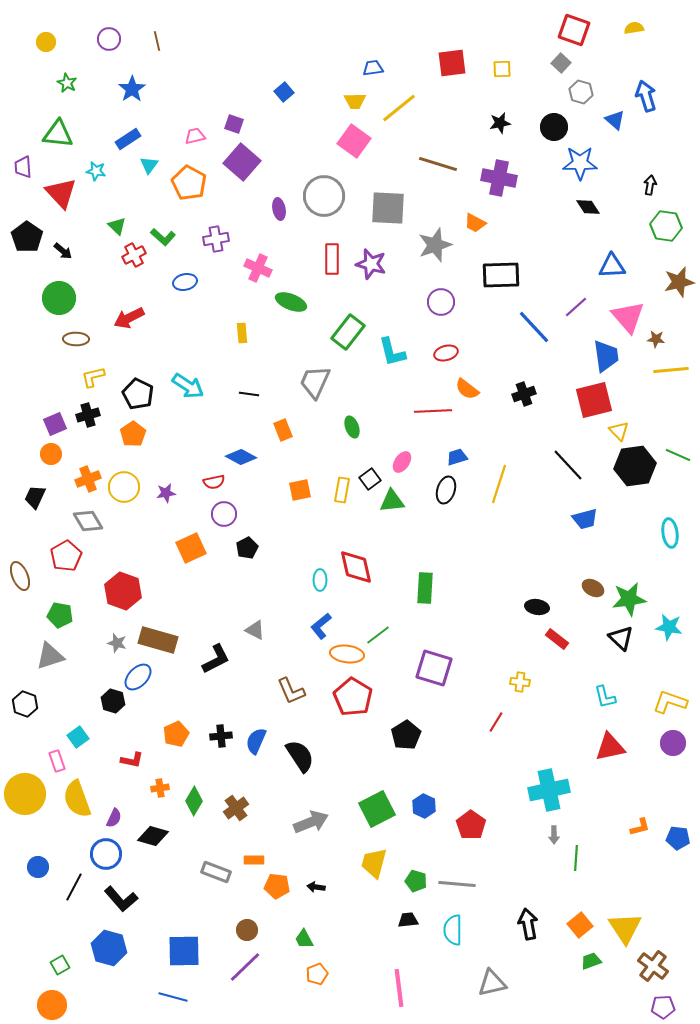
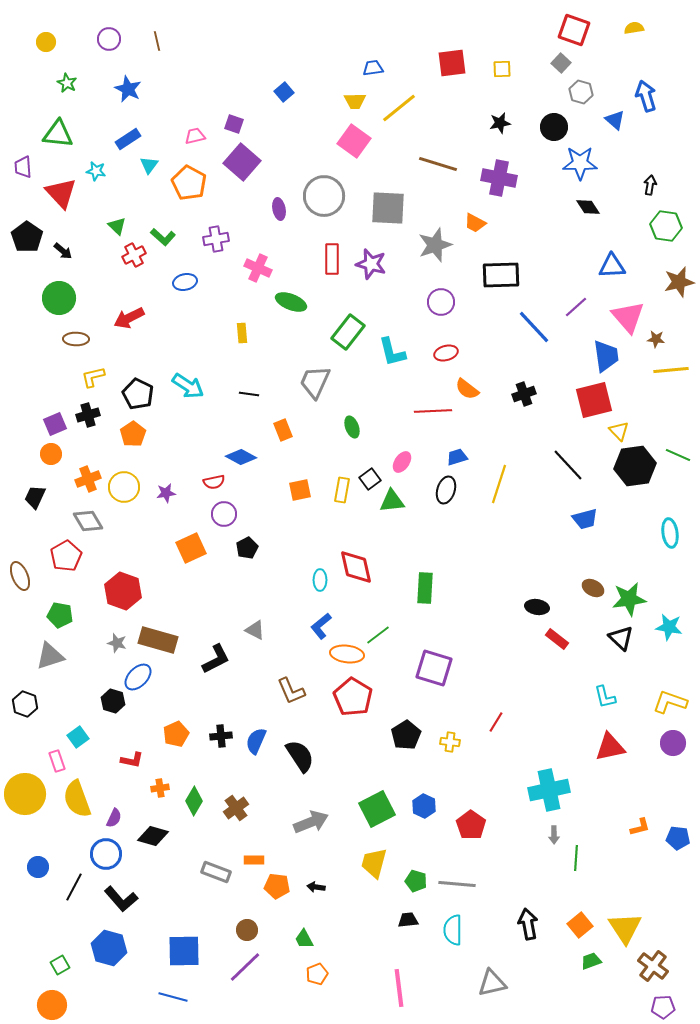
blue star at (132, 89): moved 4 px left; rotated 12 degrees counterclockwise
yellow cross at (520, 682): moved 70 px left, 60 px down
